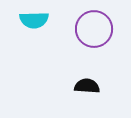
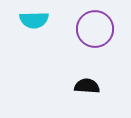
purple circle: moved 1 px right
